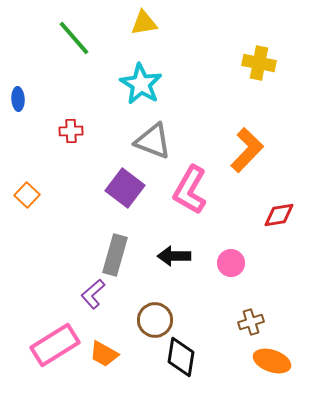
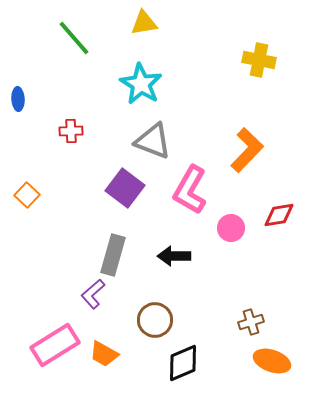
yellow cross: moved 3 px up
gray rectangle: moved 2 px left
pink circle: moved 35 px up
black diamond: moved 2 px right, 6 px down; rotated 57 degrees clockwise
